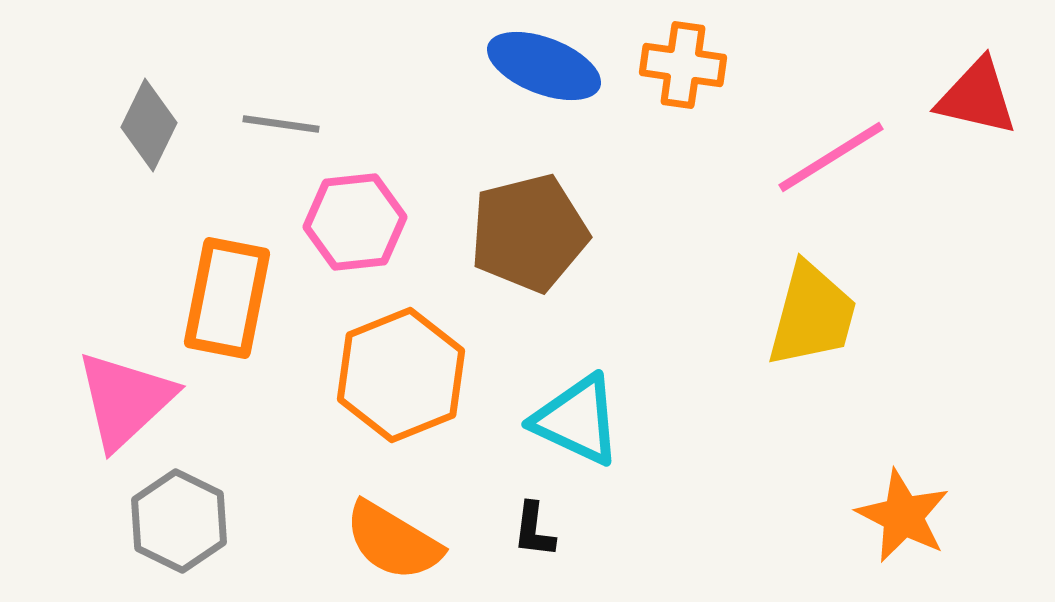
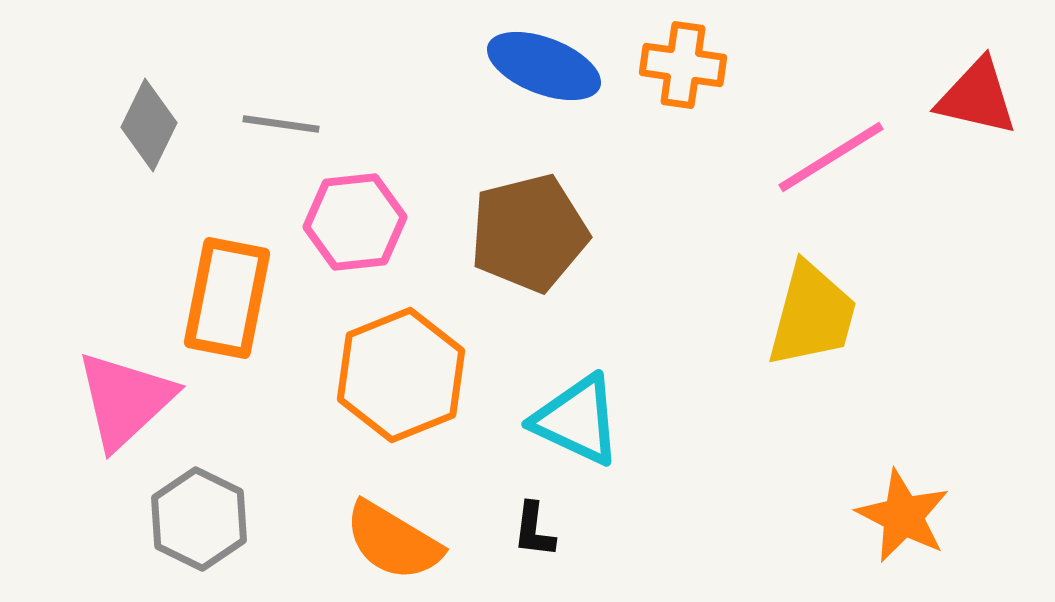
gray hexagon: moved 20 px right, 2 px up
